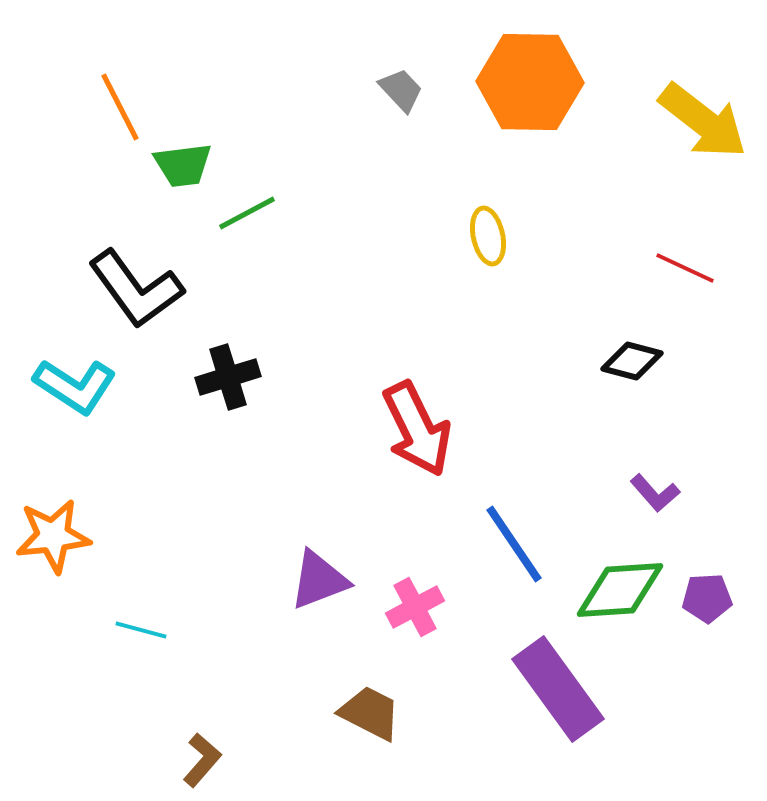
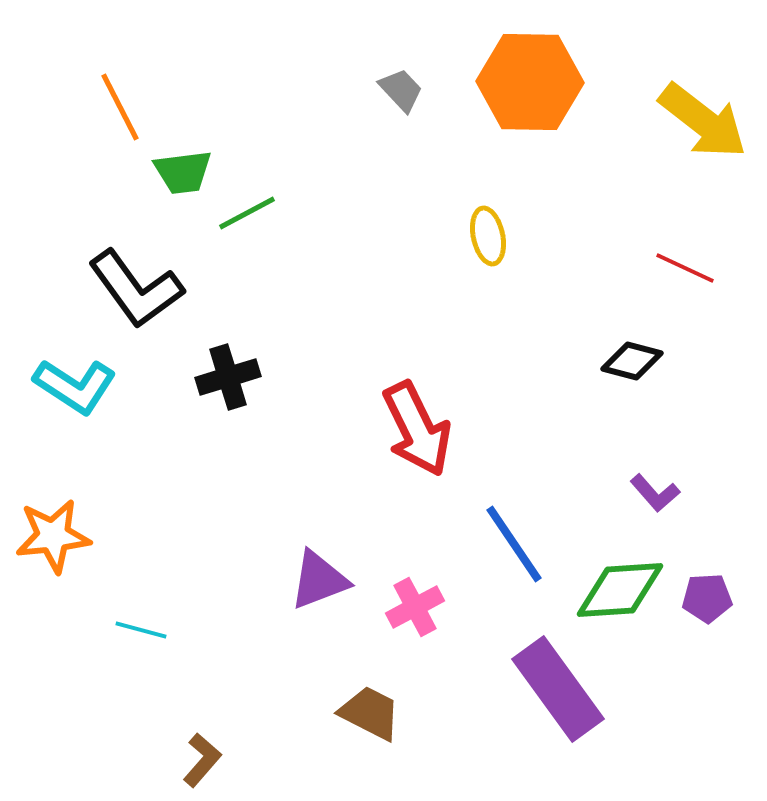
green trapezoid: moved 7 px down
